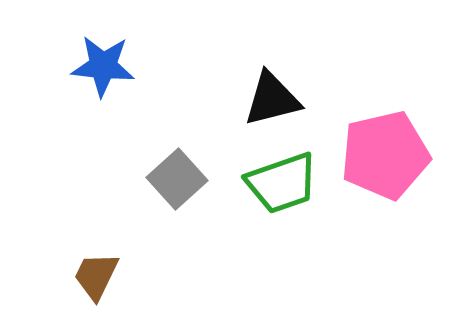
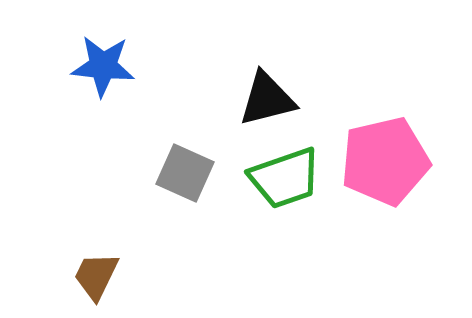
black triangle: moved 5 px left
pink pentagon: moved 6 px down
gray square: moved 8 px right, 6 px up; rotated 24 degrees counterclockwise
green trapezoid: moved 3 px right, 5 px up
